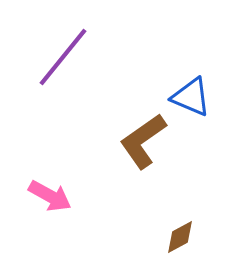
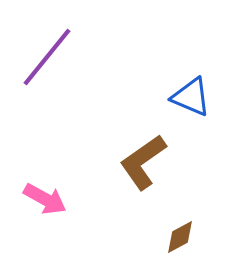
purple line: moved 16 px left
brown L-shape: moved 21 px down
pink arrow: moved 5 px left, 3 px down
